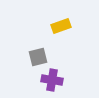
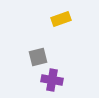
yellow rectangle: moved 7 px up
